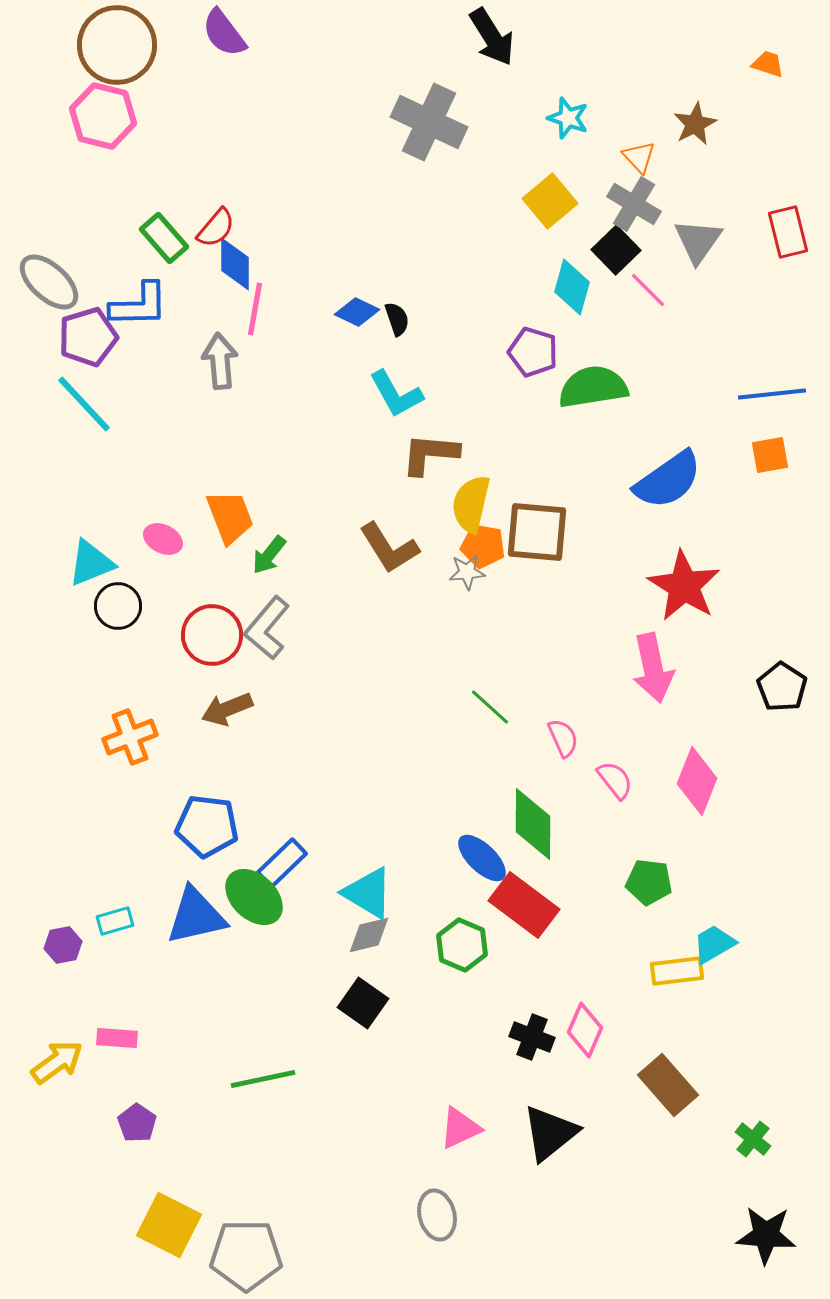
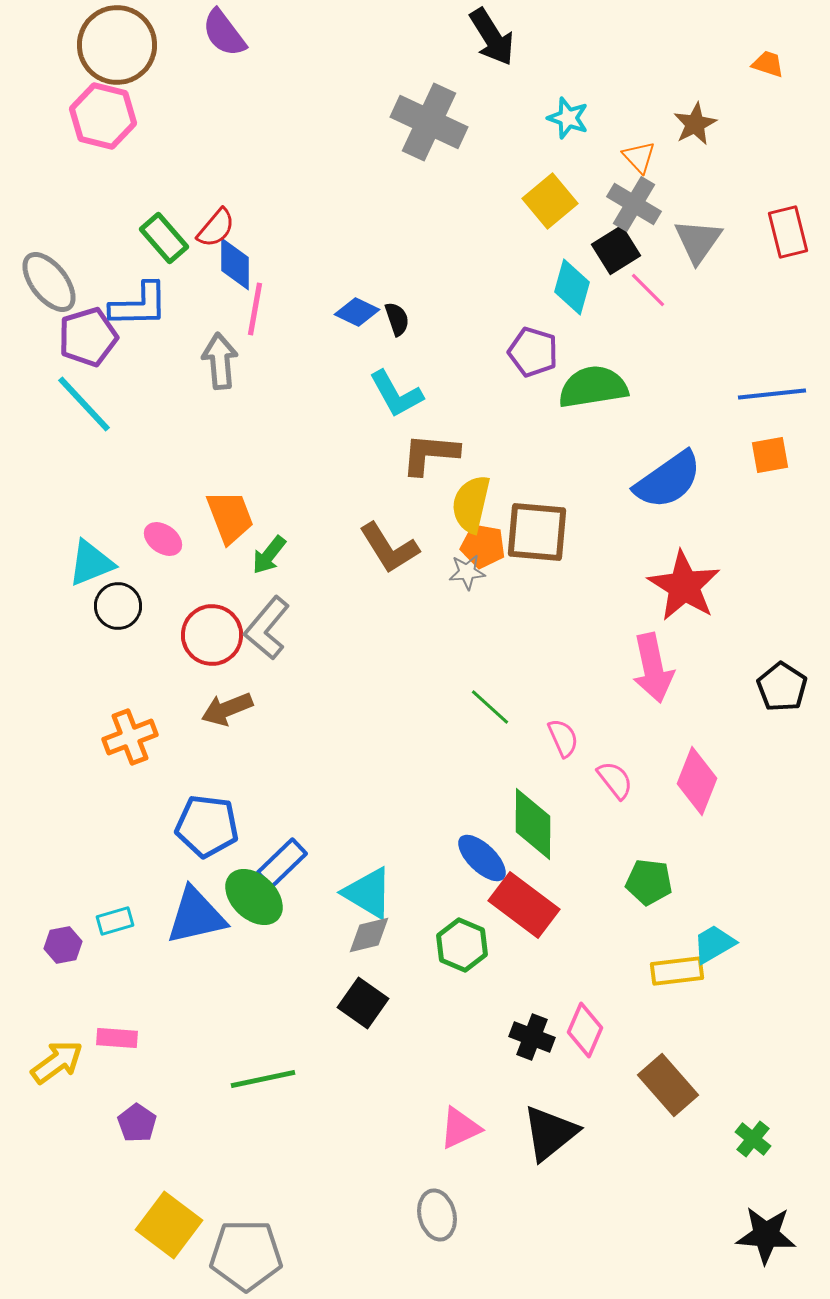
black square at (616, 250): rotated 12 degrees clockwise
gray ellipse at (49, 282): rotated 10 degrees clockwise
pink ellipse at (163, 539): rotated 9 degrees clockwise
yellow square at (169, 1225): rotated 10 degrees clockwise
